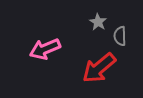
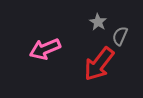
gray semicircle: rotated 24 degrees clockwise
red arrow: moved 4 px up; rotated 12 degrees counterclockwise
